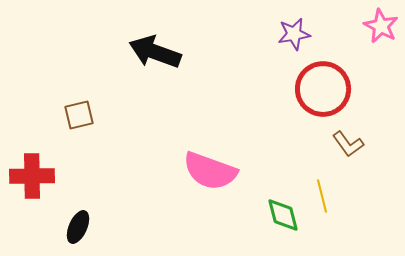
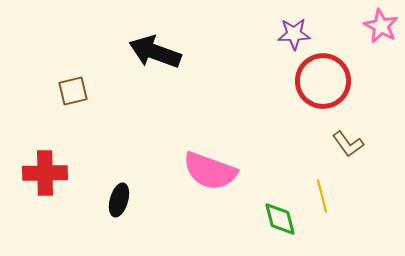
purple star: rotated 8 degrees clockwise
red circle: moved 8 px up
brown square: moved 6 px left, 24 px up
red cross: moved 13 px right, 3 px up
green diamond: moved 3 px left, 4 px down
black ellipse: moved 41 px right, 27 px up; rotated 8 degrees counterclockwise
